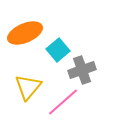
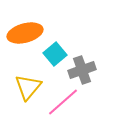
orange ellipse: rotated 8 degrees clockwise
cyan square: moved 3 px left, 4 px down
